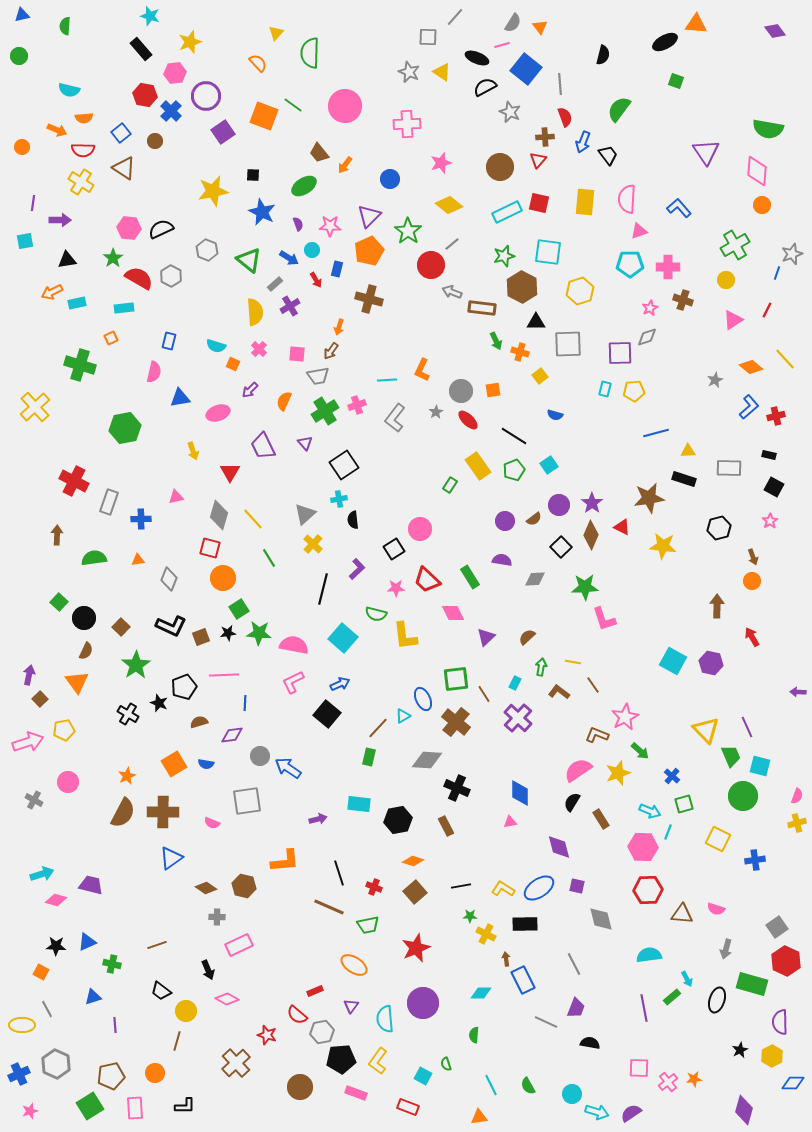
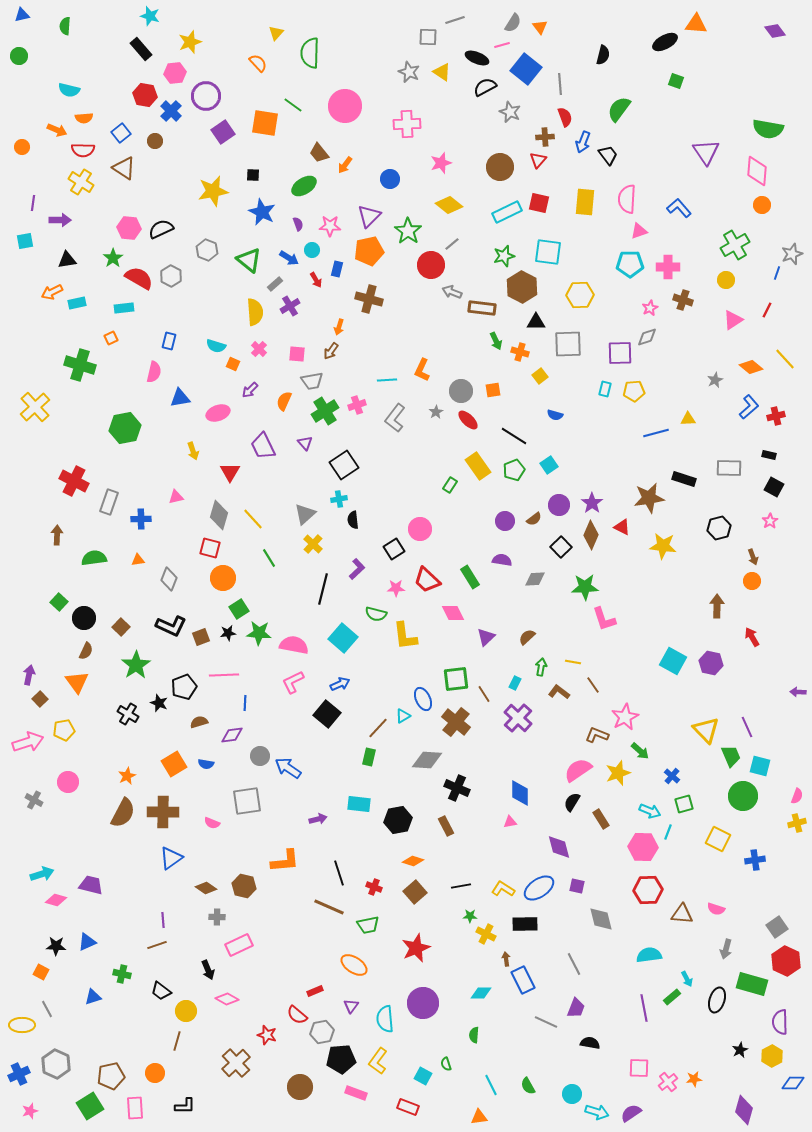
gray line at (455, 17): moved 3 px down; rotated 30 degrees clockwise
orange square at (264, 116): moved 1 px right, 7 px down; rotated 12 degrees counterclockwise
orange pentagon at (369, 251): rotated 12 degrees clockwise
yellow hexagon at (580, 291): moved 4 px down; rotated 16 degrees clockwise
gray trapezoid at (318, 376): moved 6 px left, 5 px down
yellow triangle at (688, 451): moved 32 px up
green cross at (112, 964): moved 10 px right, 10 px down
purple line at (115, 1025): moved 48 px right, 105 px up
